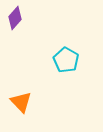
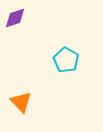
purple diamond: rotated 30 degrees clockwise
